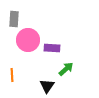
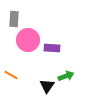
green arrow: moved 7 px down; rotated 21 degrees clockwise
orange line: moved 1 px left; rotated 56 degrees counterclockwise
